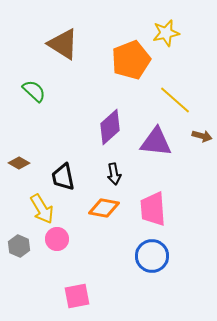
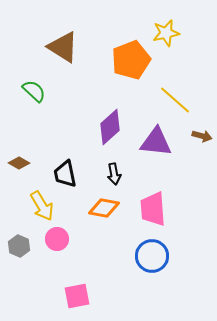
brown triangle: moved 3 px down
black trapezoid: moved 2 px right, 3 px up
yellow arrow: moved 3 px up
